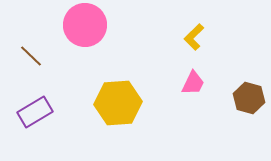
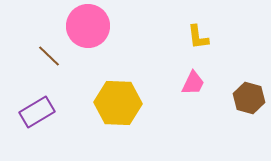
pink circle: moved 3 px right, 1 px down
yellow L-shape: moved 4 px right; rotated 52 degrees counterclockwise
brown line: moved 18 px right
yellow hexagon: rotated 6 degrees clockwise
purple rectangle: moved 2 px right
